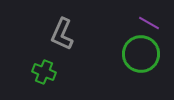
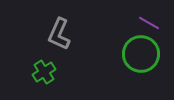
gray L-shape: moved 3 px left
green cross: rotated 35 degrees clockwise
